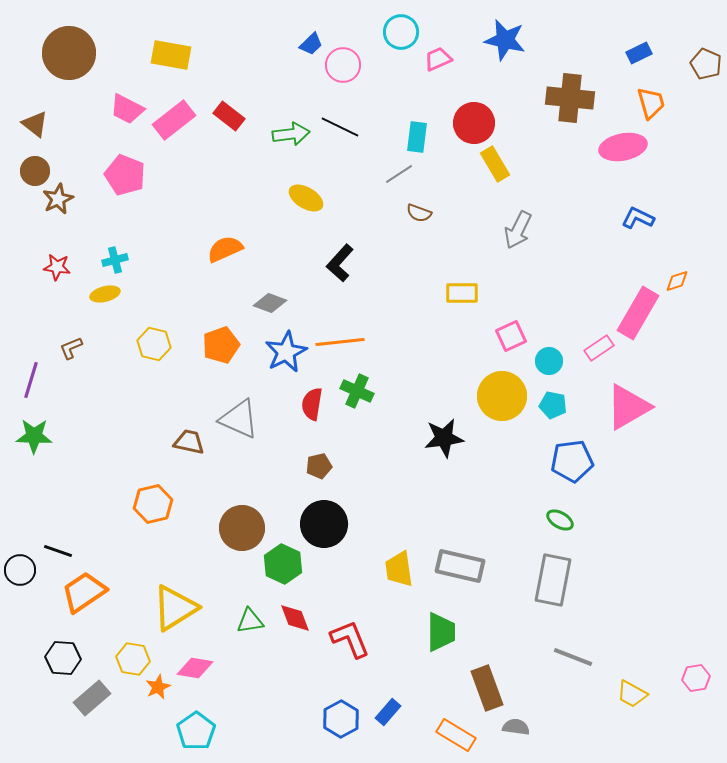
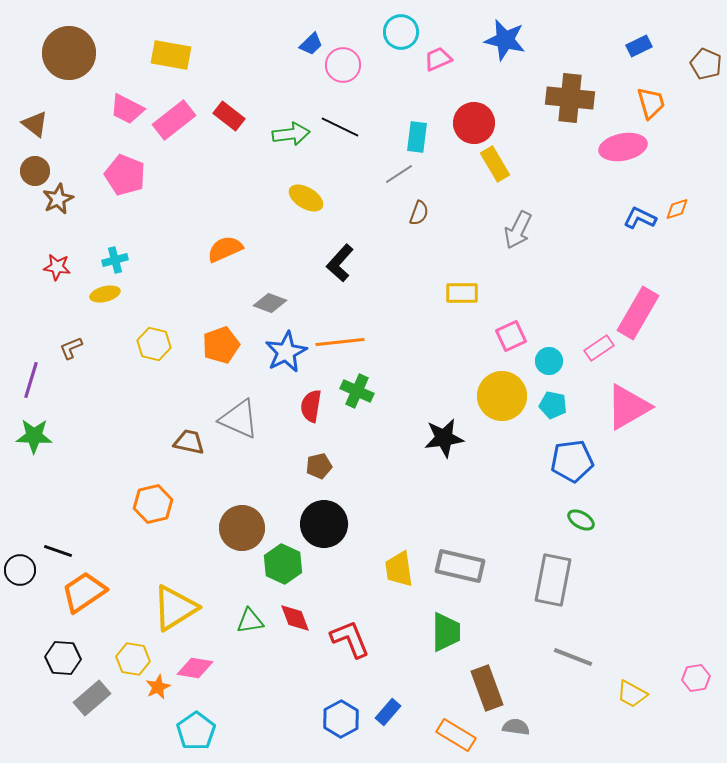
blue rectangle at (639, 53): moved 7 px up
brown semicircle at (419, 213): rotated 90 degrees counterclockwise
blue L-shape at (638, 218): moved 2 px right
orange diamond at (677, 281): moved 72 px up
red semicircle at (312, 404): moved 1 px left, 2 px down
green ellipse at (560, 520): moved 21 px right
green trapezoid at (441, 632): moved 5 px right
